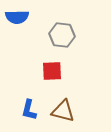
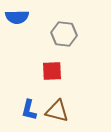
gray hexagon: moved 2 px right, 1 px up
brown triangle: moved 6 px left
